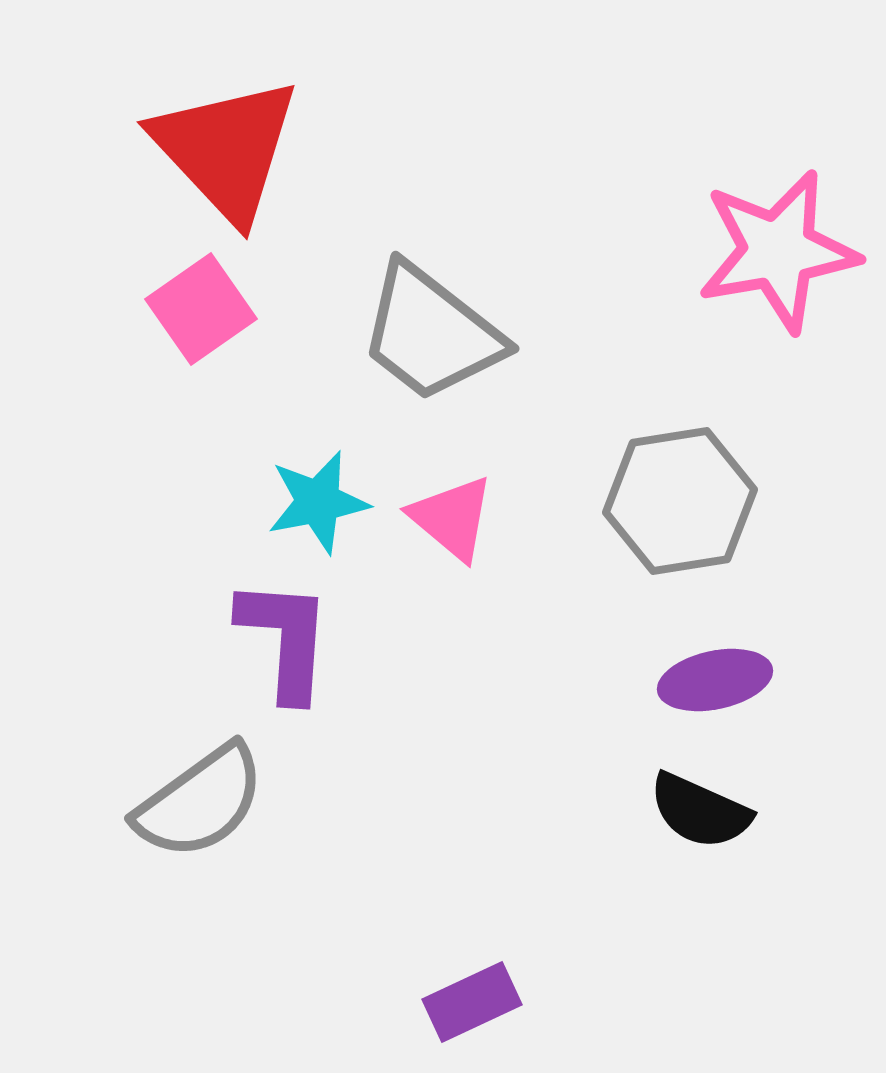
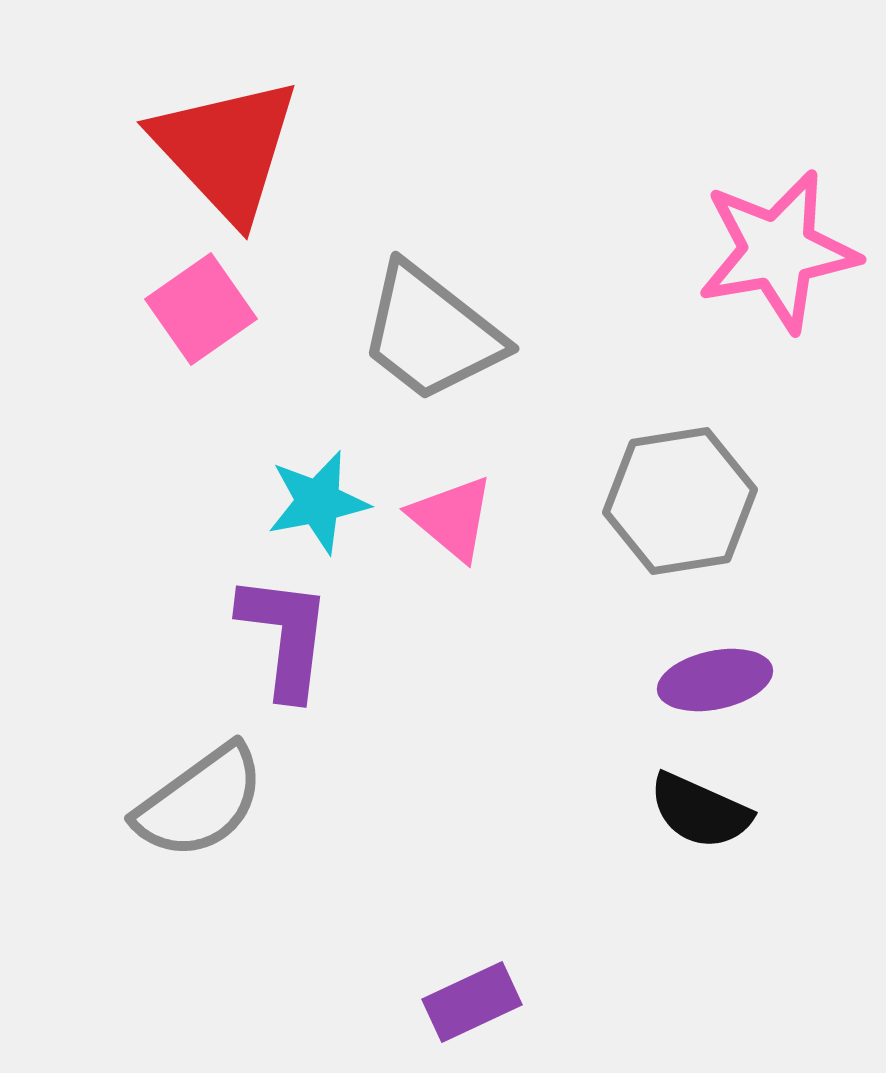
purple L-shape: moved 3 px up; rotated 3 degrees clockwise
